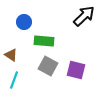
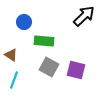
gray square: moved 1 px right, 1 px down
